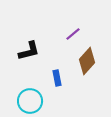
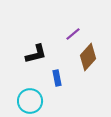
black L-shape: moved 7 px right, 3 px down
brown diamond: moved 1 px right, 4 px up
